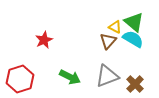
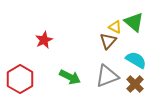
cyan semicircle: moved 3 px right, 21 px down
red hexagon: rotated 12 degrees counterclockwise
